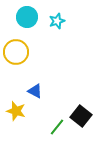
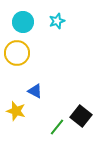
cyan circle: moved 4 px left, 5 px down
yellow circle: moved 1 px right, 1 px down
